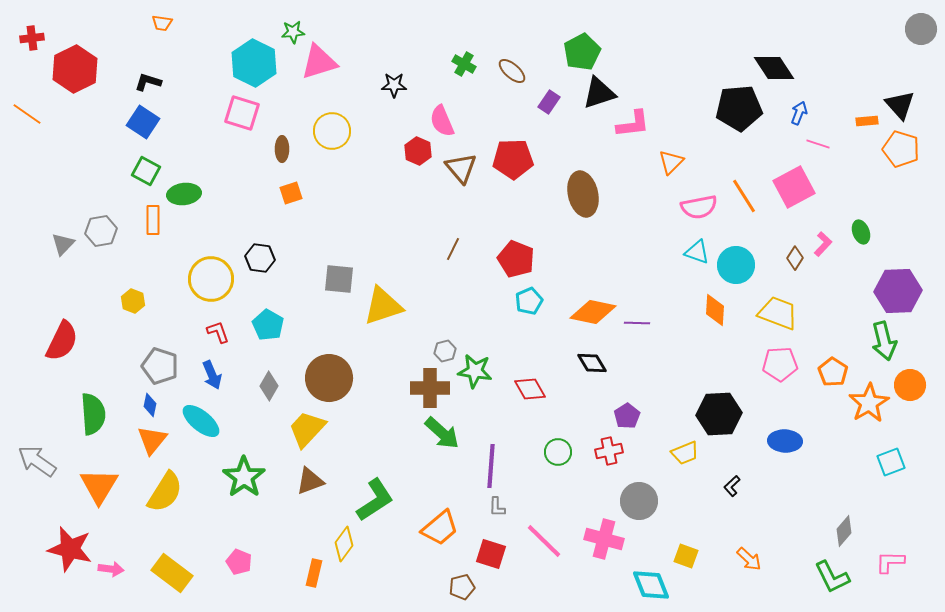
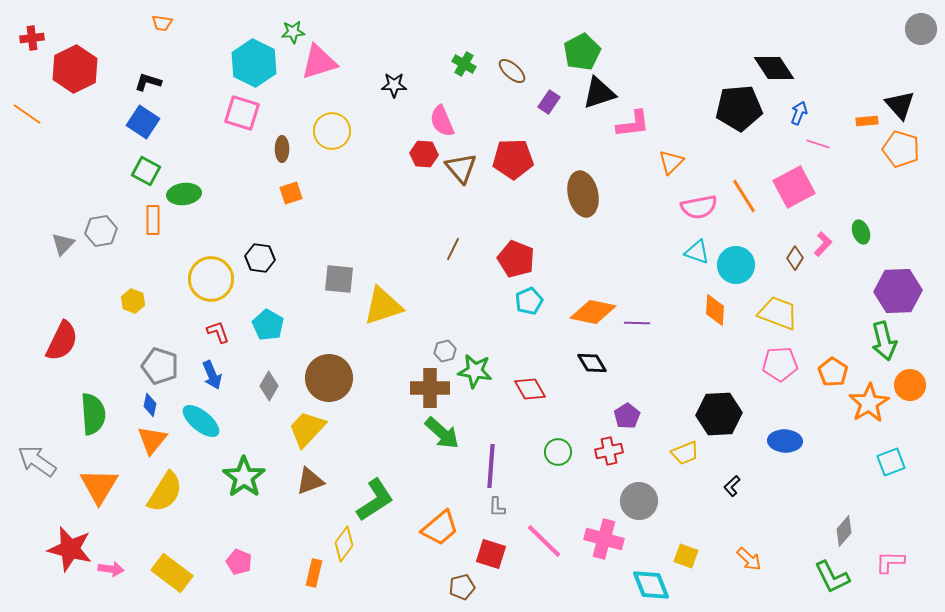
red hexagon at (418, 151): moved 6 px right, 3 px down; rotated 20 degrees counterclockwise
